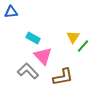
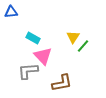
gray L-shape: rotated 50 degrees counterclockwise
brown L-shape: moved 1 px left, 6 px down
